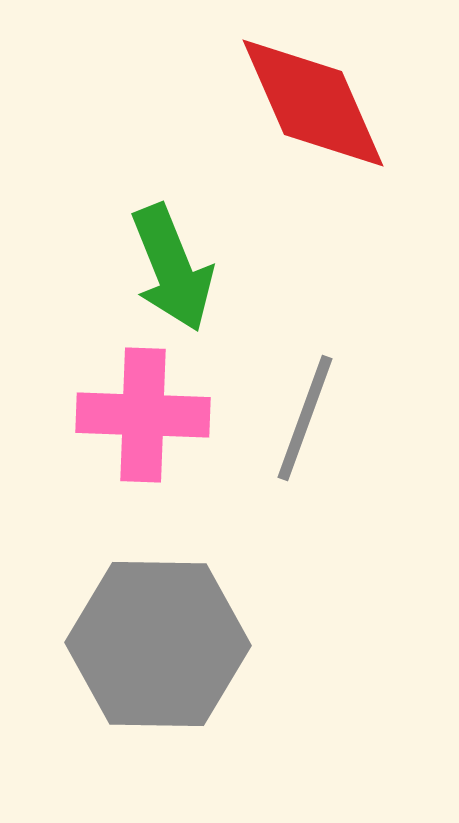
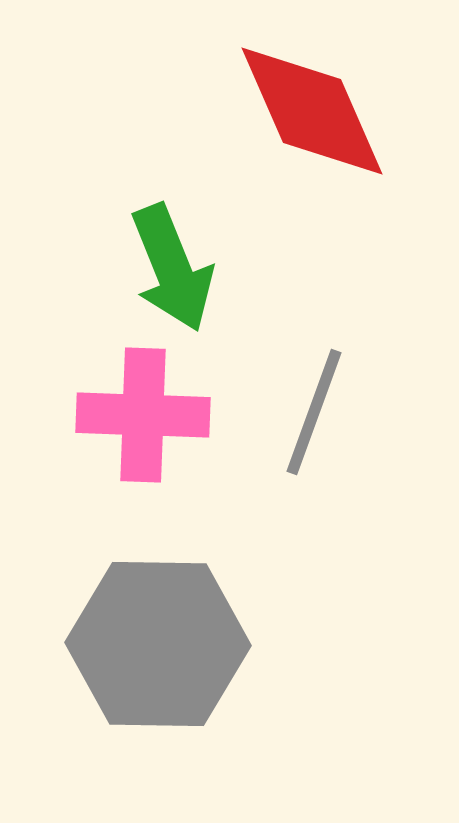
red diamond: moved 1 px left, 8 px down
gray line: moved 9 px right, 6 px up
